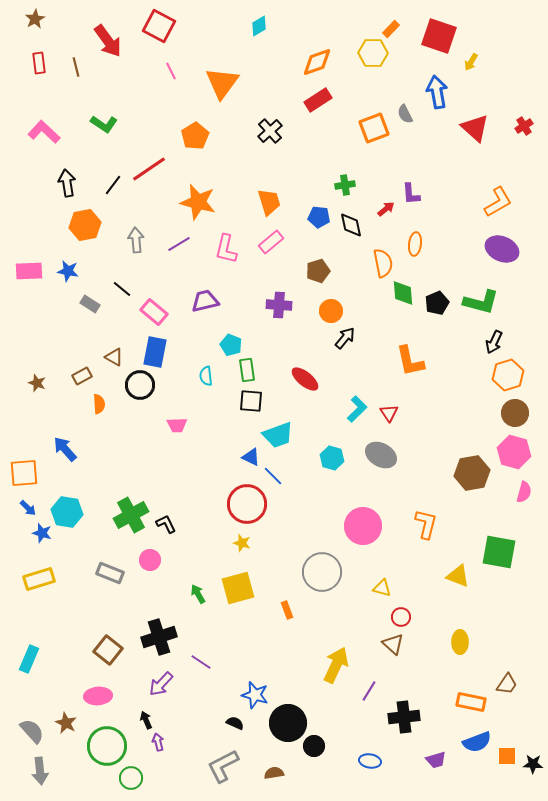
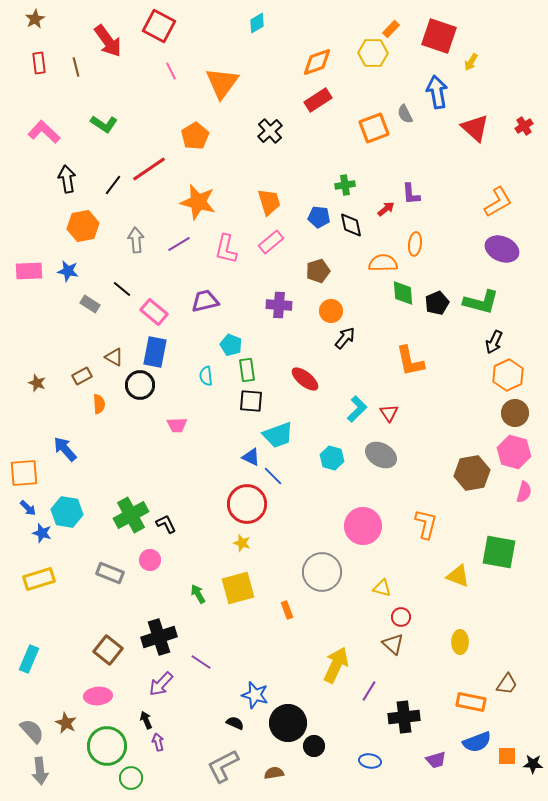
cyan diamond at (259, 26): moved 2 px left, 3 px up
black arrow at (67, 183): moved 4 px up
orange hexagon at (85, 225): moved 2 px left, 1 px down
orange semicircle at (383, 263): rotated 80 degrees counterclockwise
orange hexagon at (508, 375): rotated 8 degrees counterclockwise
